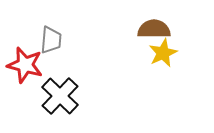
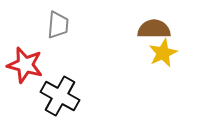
gray trapezoid: moved 7 px right, 15 px up
black cross: rotated 15 degrees counterclockwise
